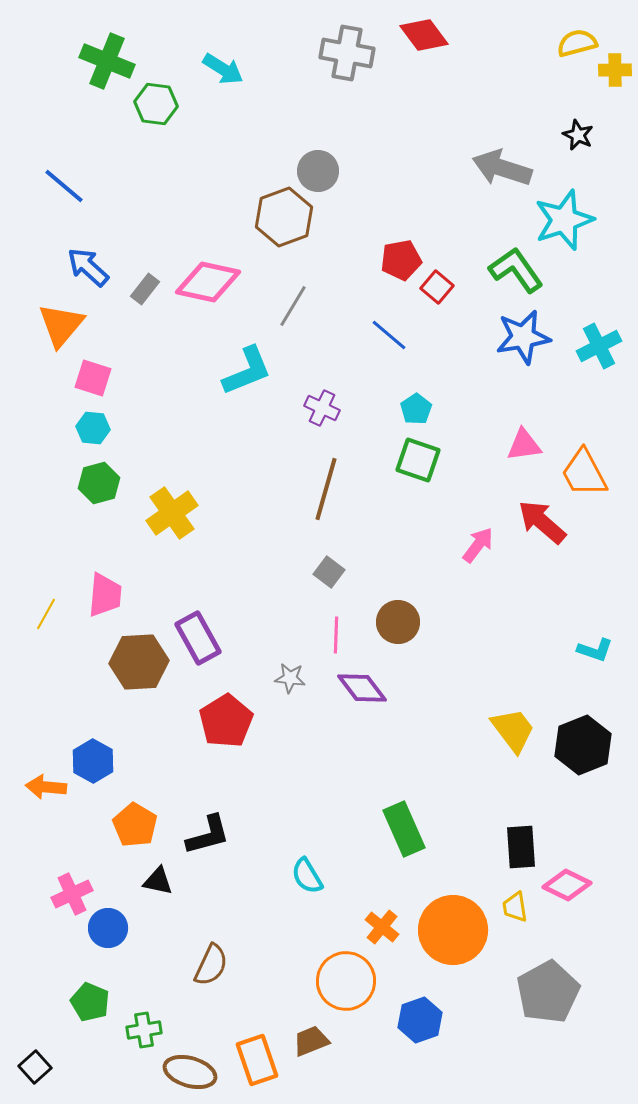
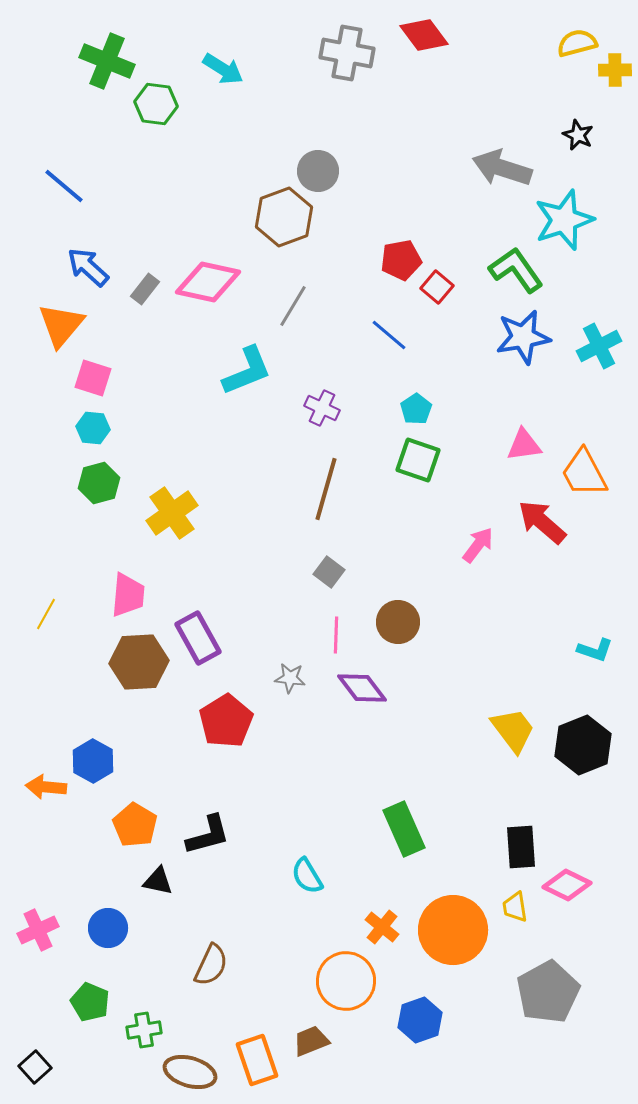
pink trapezoid at (105, 595): moved 23 px right
pink cross at (72, 894): moved 34 px left, 36 px down
